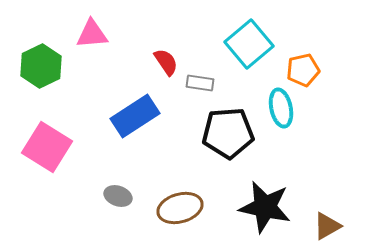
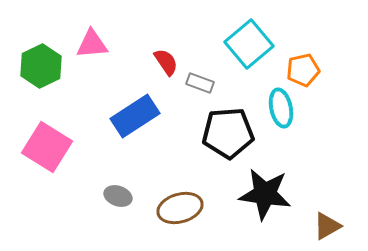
pink triangle: moved 10 px down
gray rectangle: rotated 12 degrees clockwise
black star: moved 13 px up; rotated 4 degrees counterclockwise
